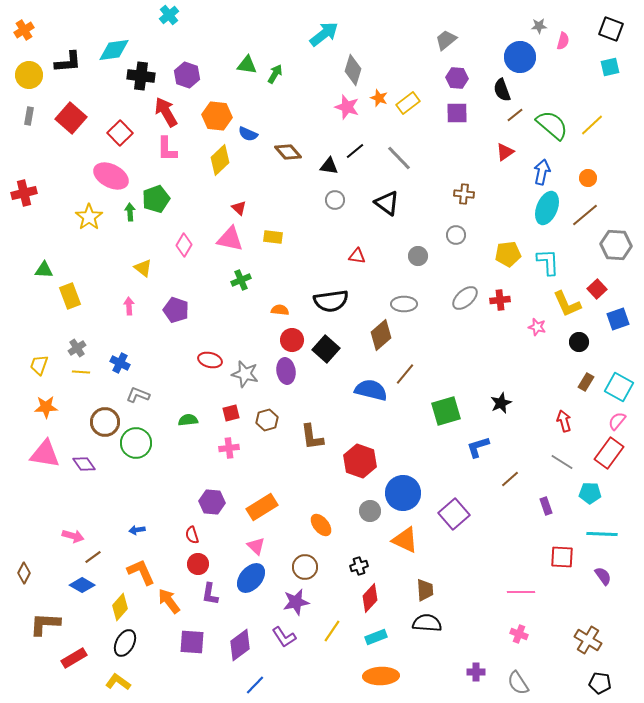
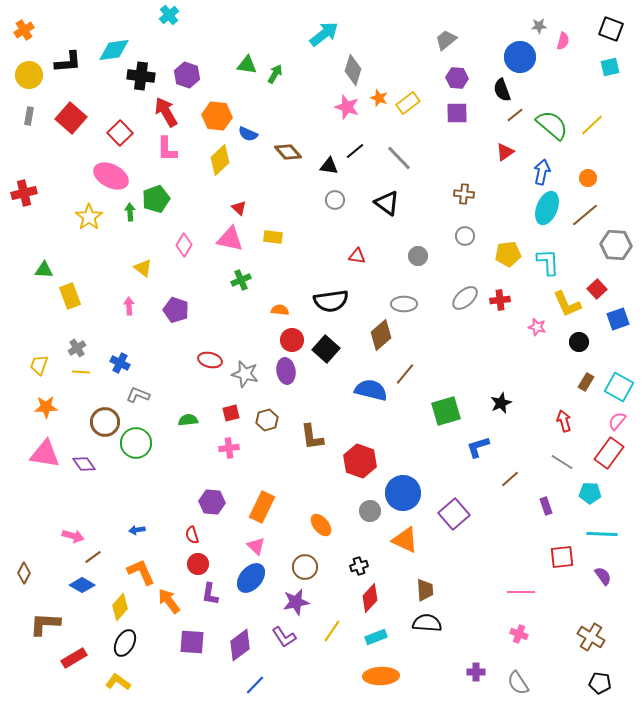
gray circle at (456, 235): moved 9 px right, 1 px down
orange rectangle at (262, 507): rotated 32 degrees counterclockwise
red square at (562, 557): rotated 10 degrees counterclockwise
brown cross at (588, 640): moved 3 px right, 3 px up
